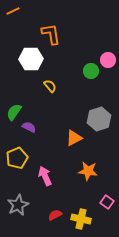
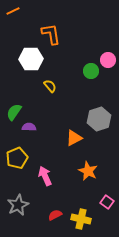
purple semicircle: rotated 24 degrees counterclockwise
orange star: rotated 18 degrees clockwise
